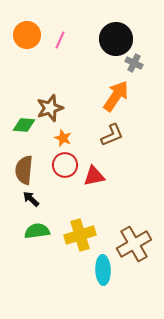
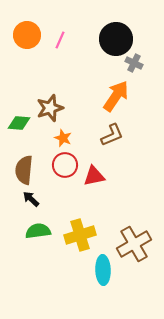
green diamond: moved 5 px left, 2 px up
green semicircle: moved 1 px right
